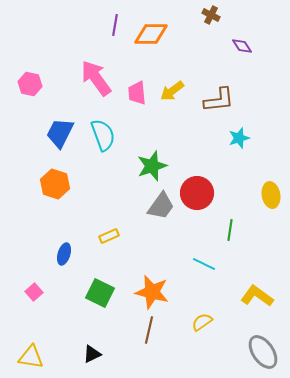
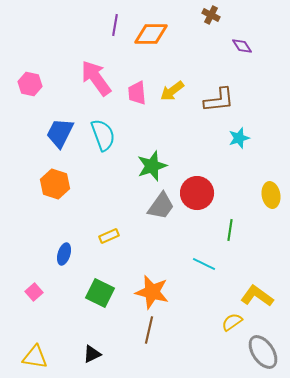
yellow semicircle: moved 30 px right
yellow triangle: moved 4 px right
